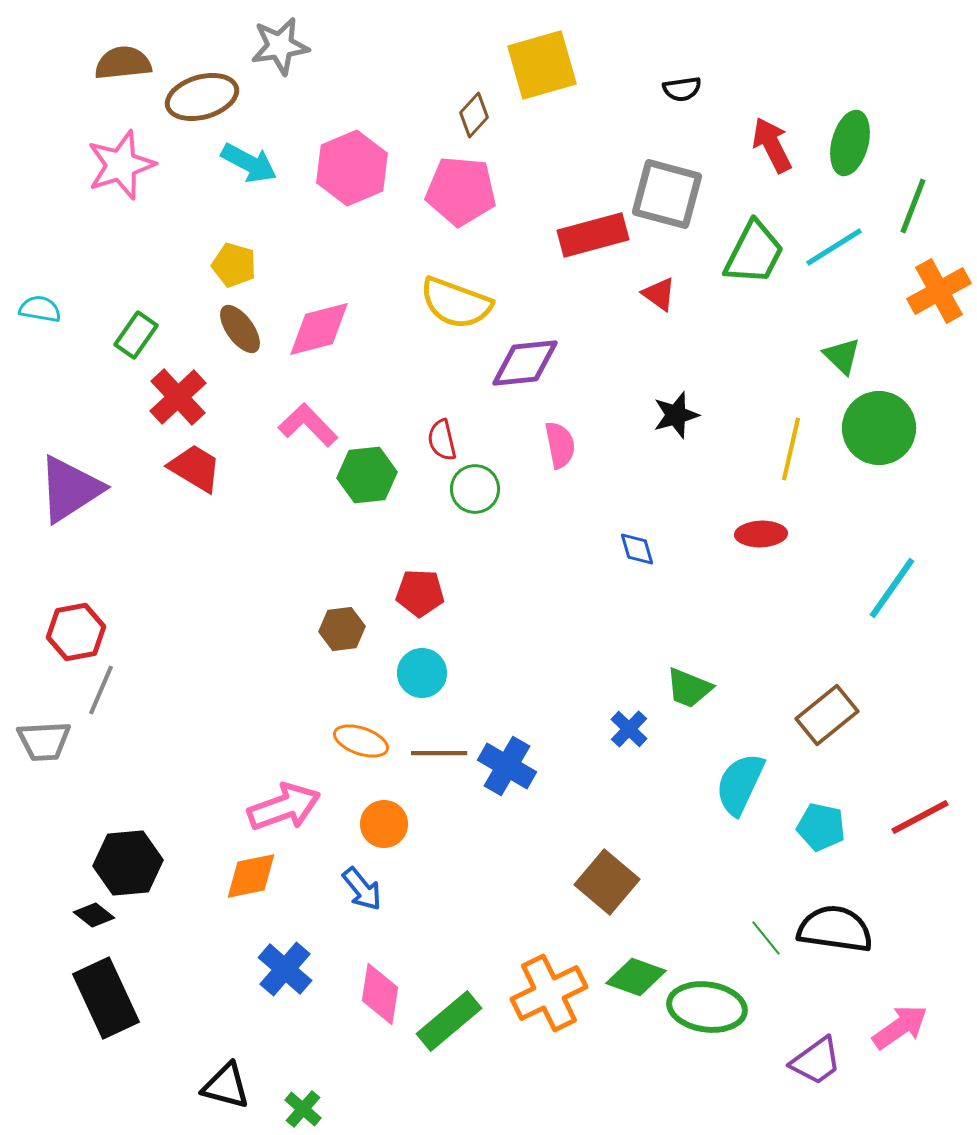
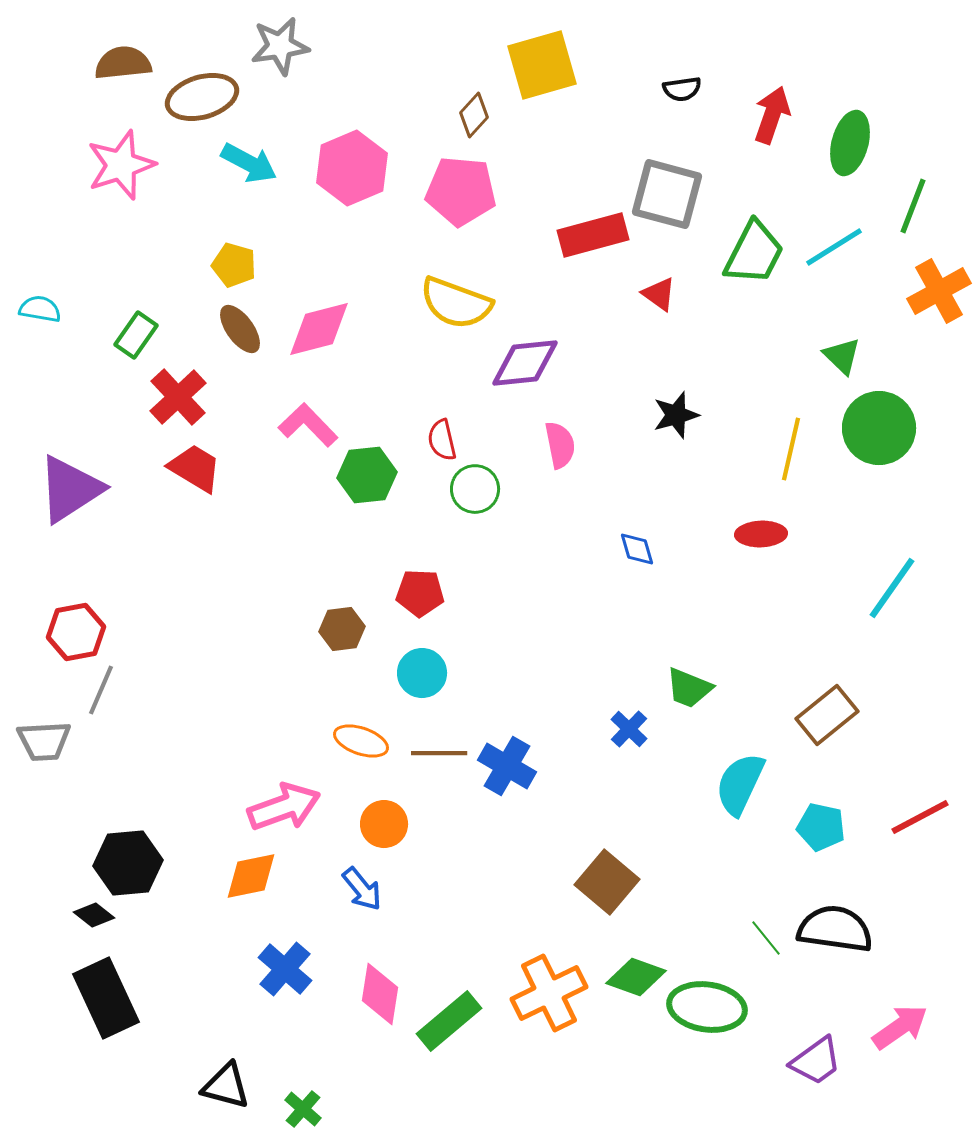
red arrow at (772, 145): moved 30 px up; rotated 46 degrees clockwise
